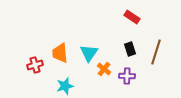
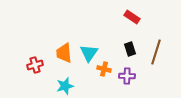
orange trapezoid: moved 4 px right
orange cross: rotated 24 degrees counterclockwise
